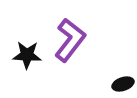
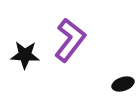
black star: moved 2 px left
